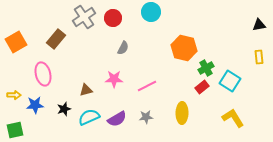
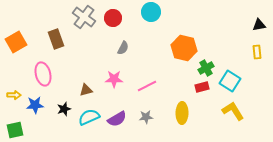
gray cross: rotated 20 degrees counterclockwise
brown rectangle: rotated 60 degrees counterclockwise
yellow rectangle: moved 2 px left, 5 px up
red rectangle: rotated 24 degrees clockwise
yellow L-shape: moved 7 px up
